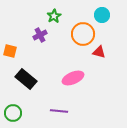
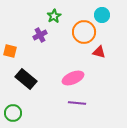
orange circle: moved 1 px right, 2 px up
purple line: moved 18 px right, 8 px up
